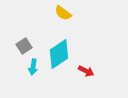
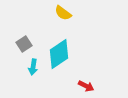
gray square: moved 2 px up
red arrow: moved 15 px down
